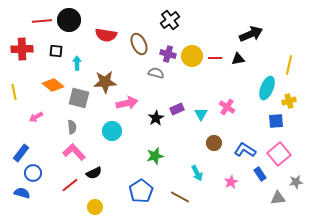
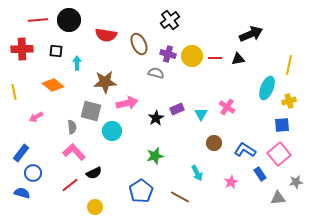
red line at (42, 21): moved 4 px left, 1 px up
gray square at (79, 98): moved 12 px right, 13 px down
blue square at (276, 121): moved 6 px right, 4 px down
